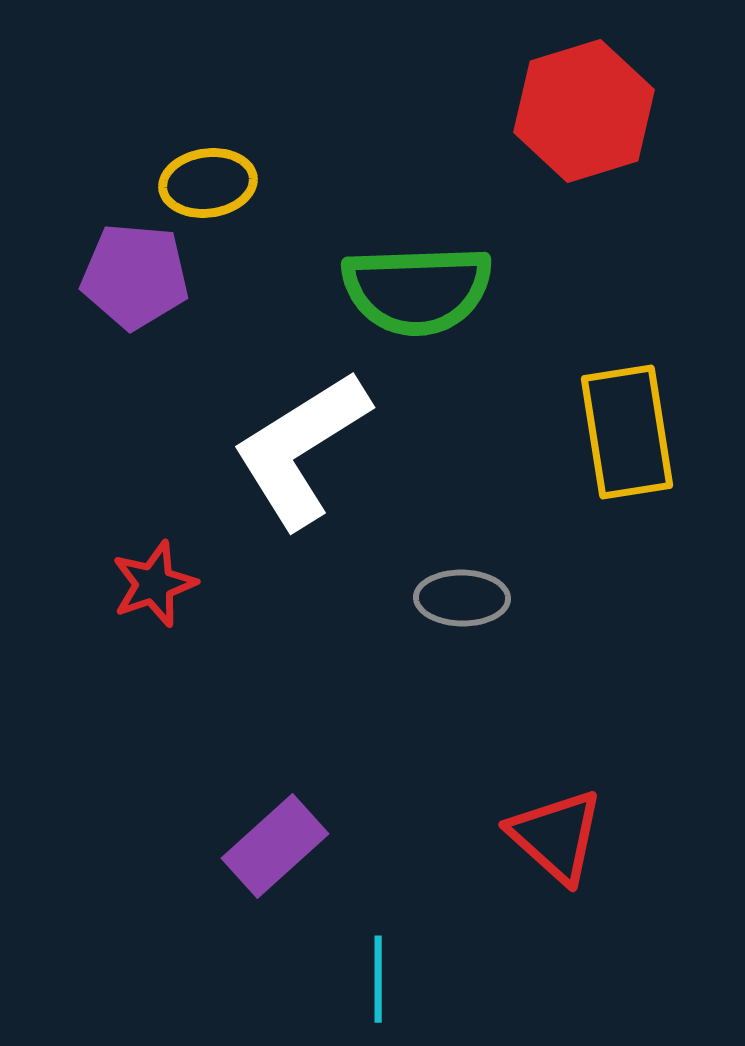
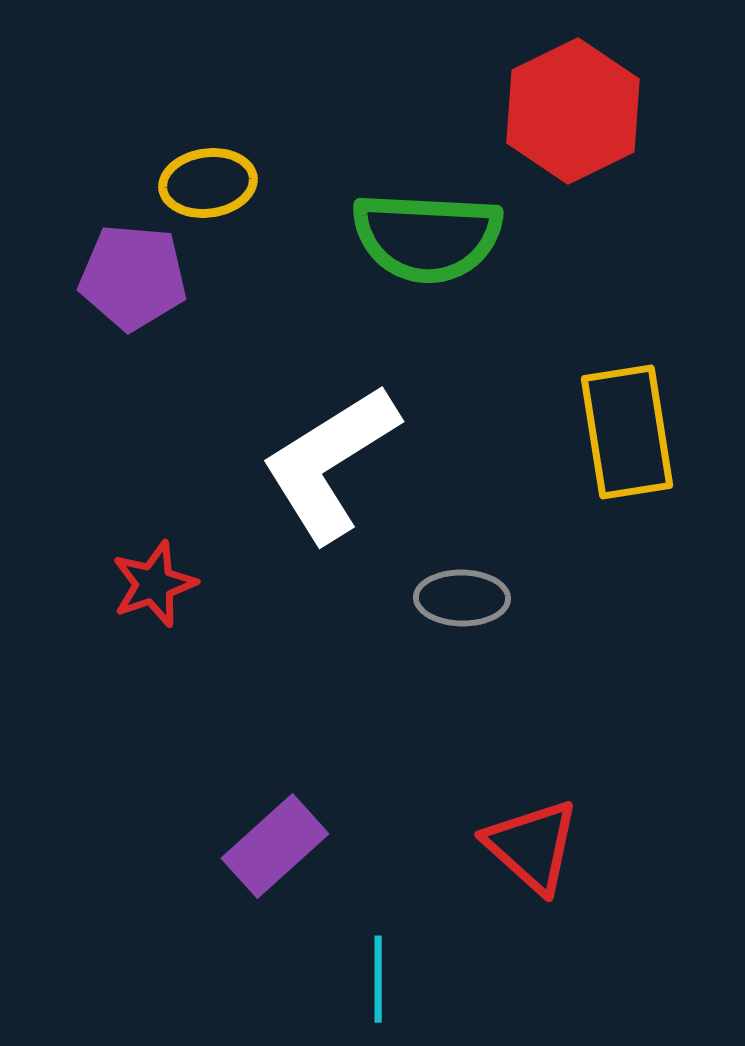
red hexagon: moved 11 px left; rotated 9 degrees counterclockwise
purple pentagon: moved 2 px left, 1 px down
green semicircle: moved 10 px right, 53 px up; rotated 5 degrees clockwise
white L-shape: moved 29 px right, 14 px down
red triangle: moved 24 px left, 10 px down
